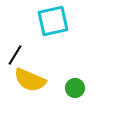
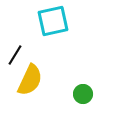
yellow semicircle: rotated 88 degrees counterclockwise
green circle: moved 8 px right, 6 px down
